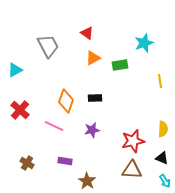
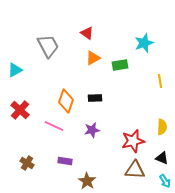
yellow semicircle: moved 1 px left, 2 px up
brown triangle: moved 3 px right
